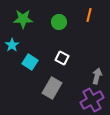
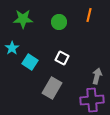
cyan star: moved 3 px down
purple cross: rotated 25 degrees clockwise
